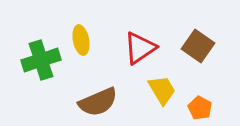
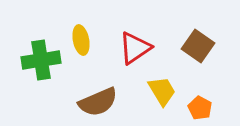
red triangle: moved 5 px left
green cross: rotated 9 degrees clockwise
yellow trapezoid: moved 1 px down
